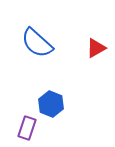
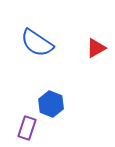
blue semicircle: rotated 8 degrees counterclockwise
